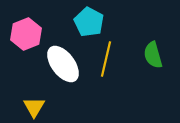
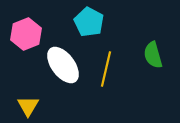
yellow line: moved 10 px down
white ellipse: moved 1 px down
yellow triangle: moved 6 px left, 1 px up
